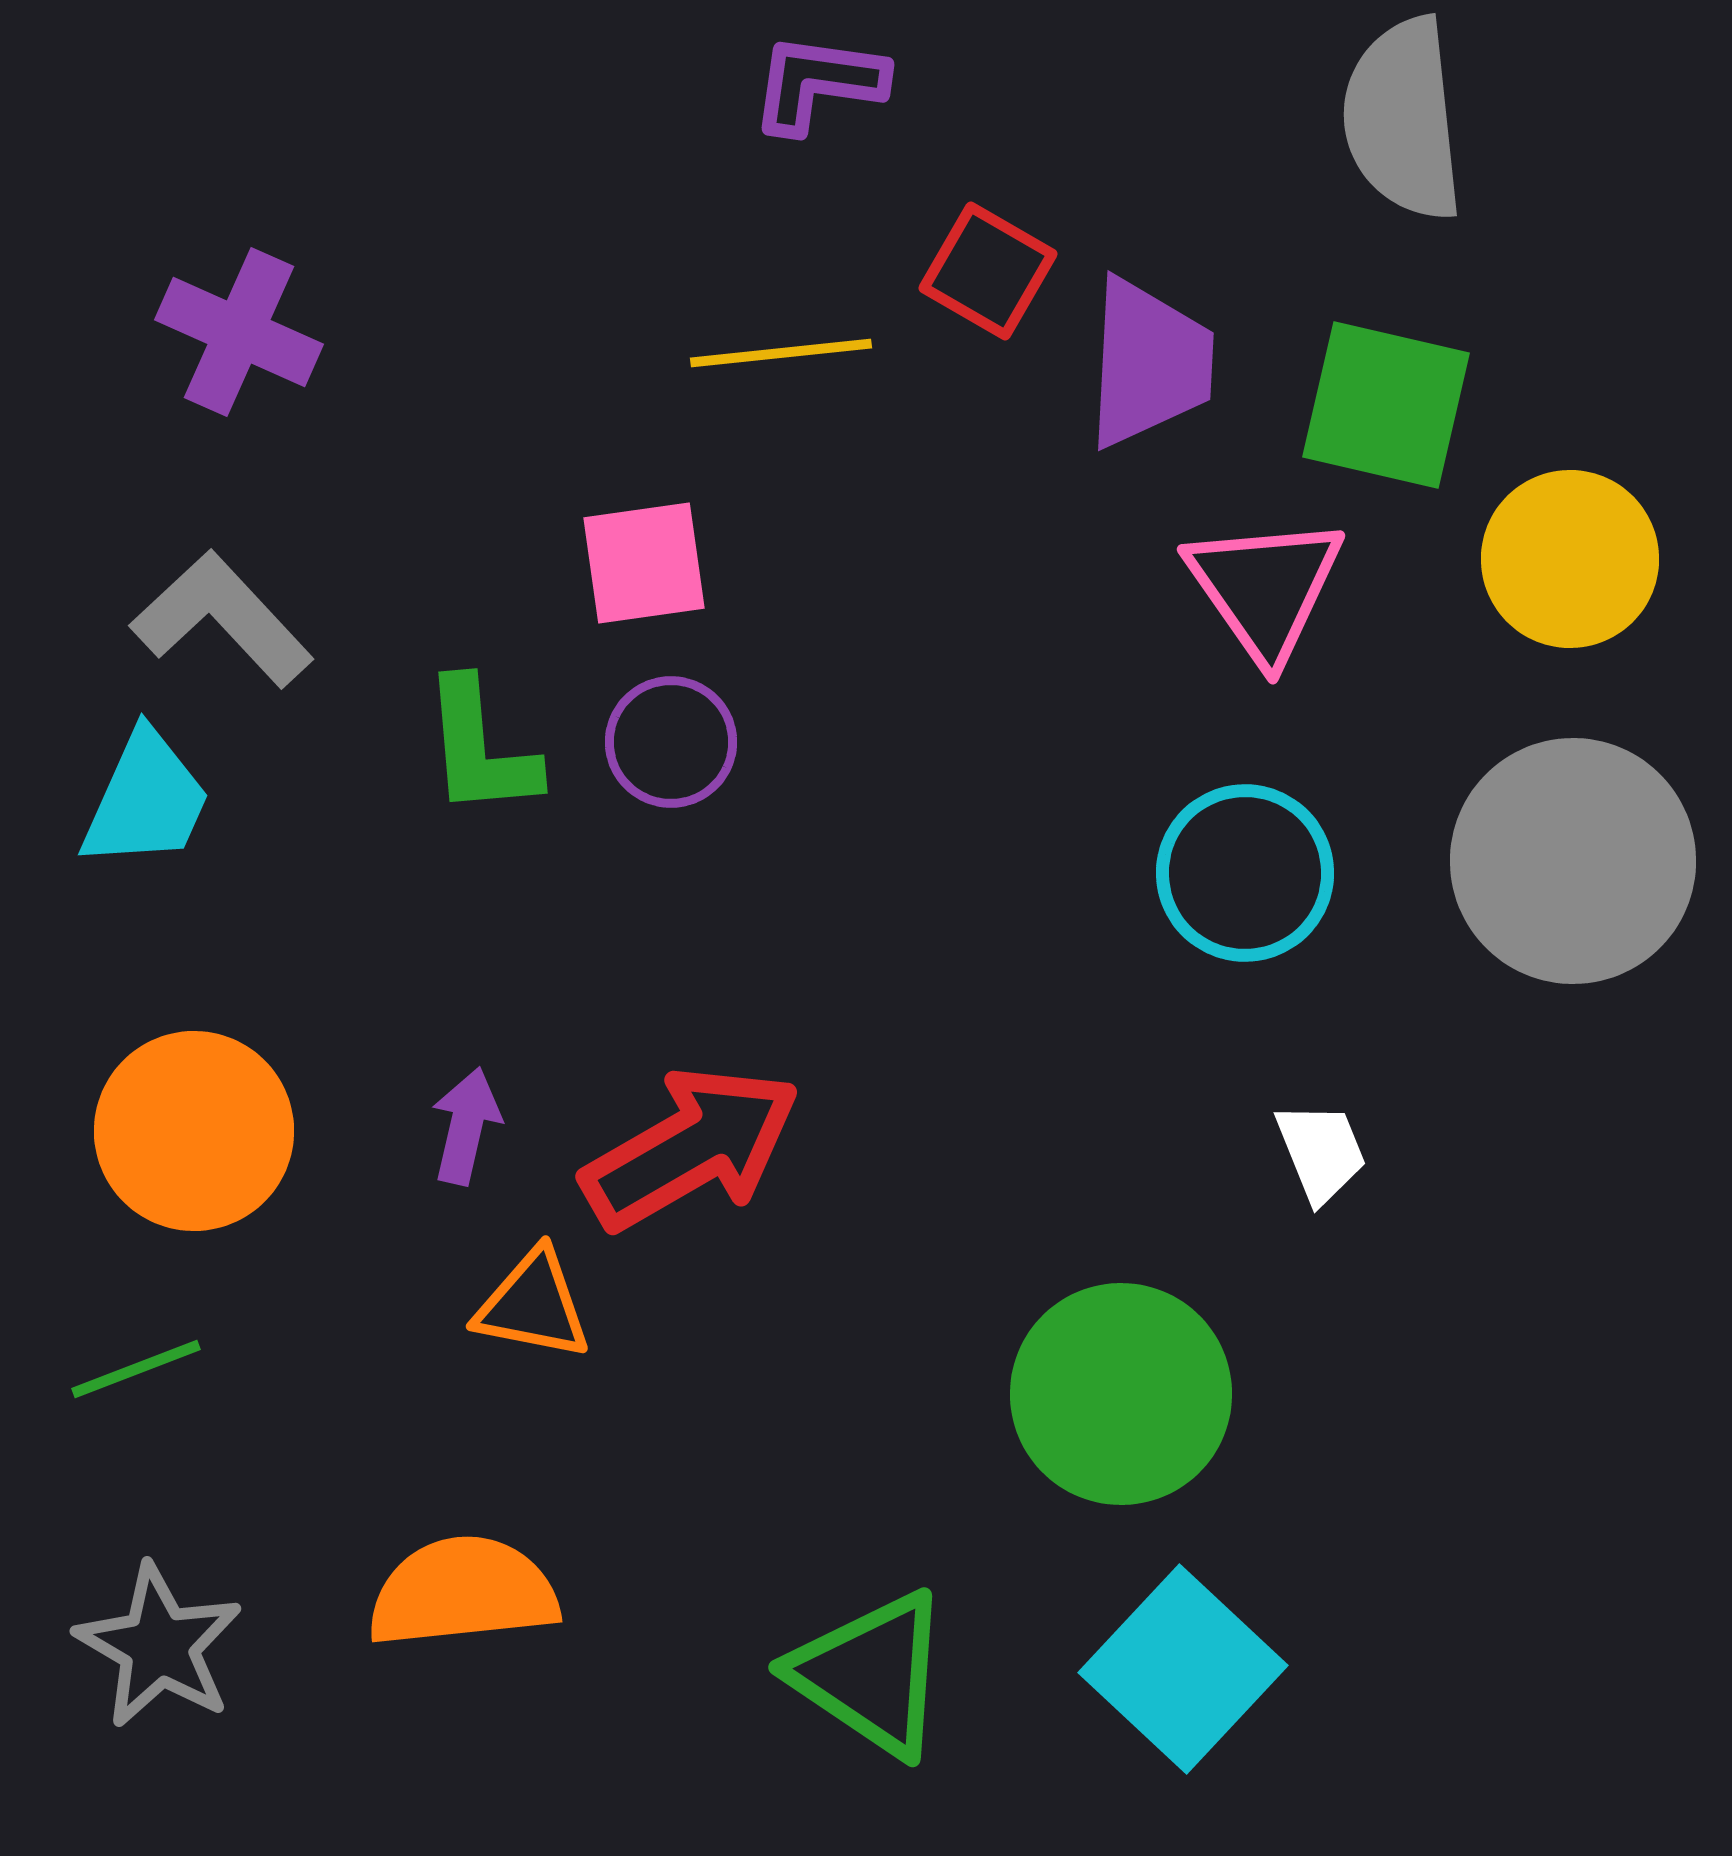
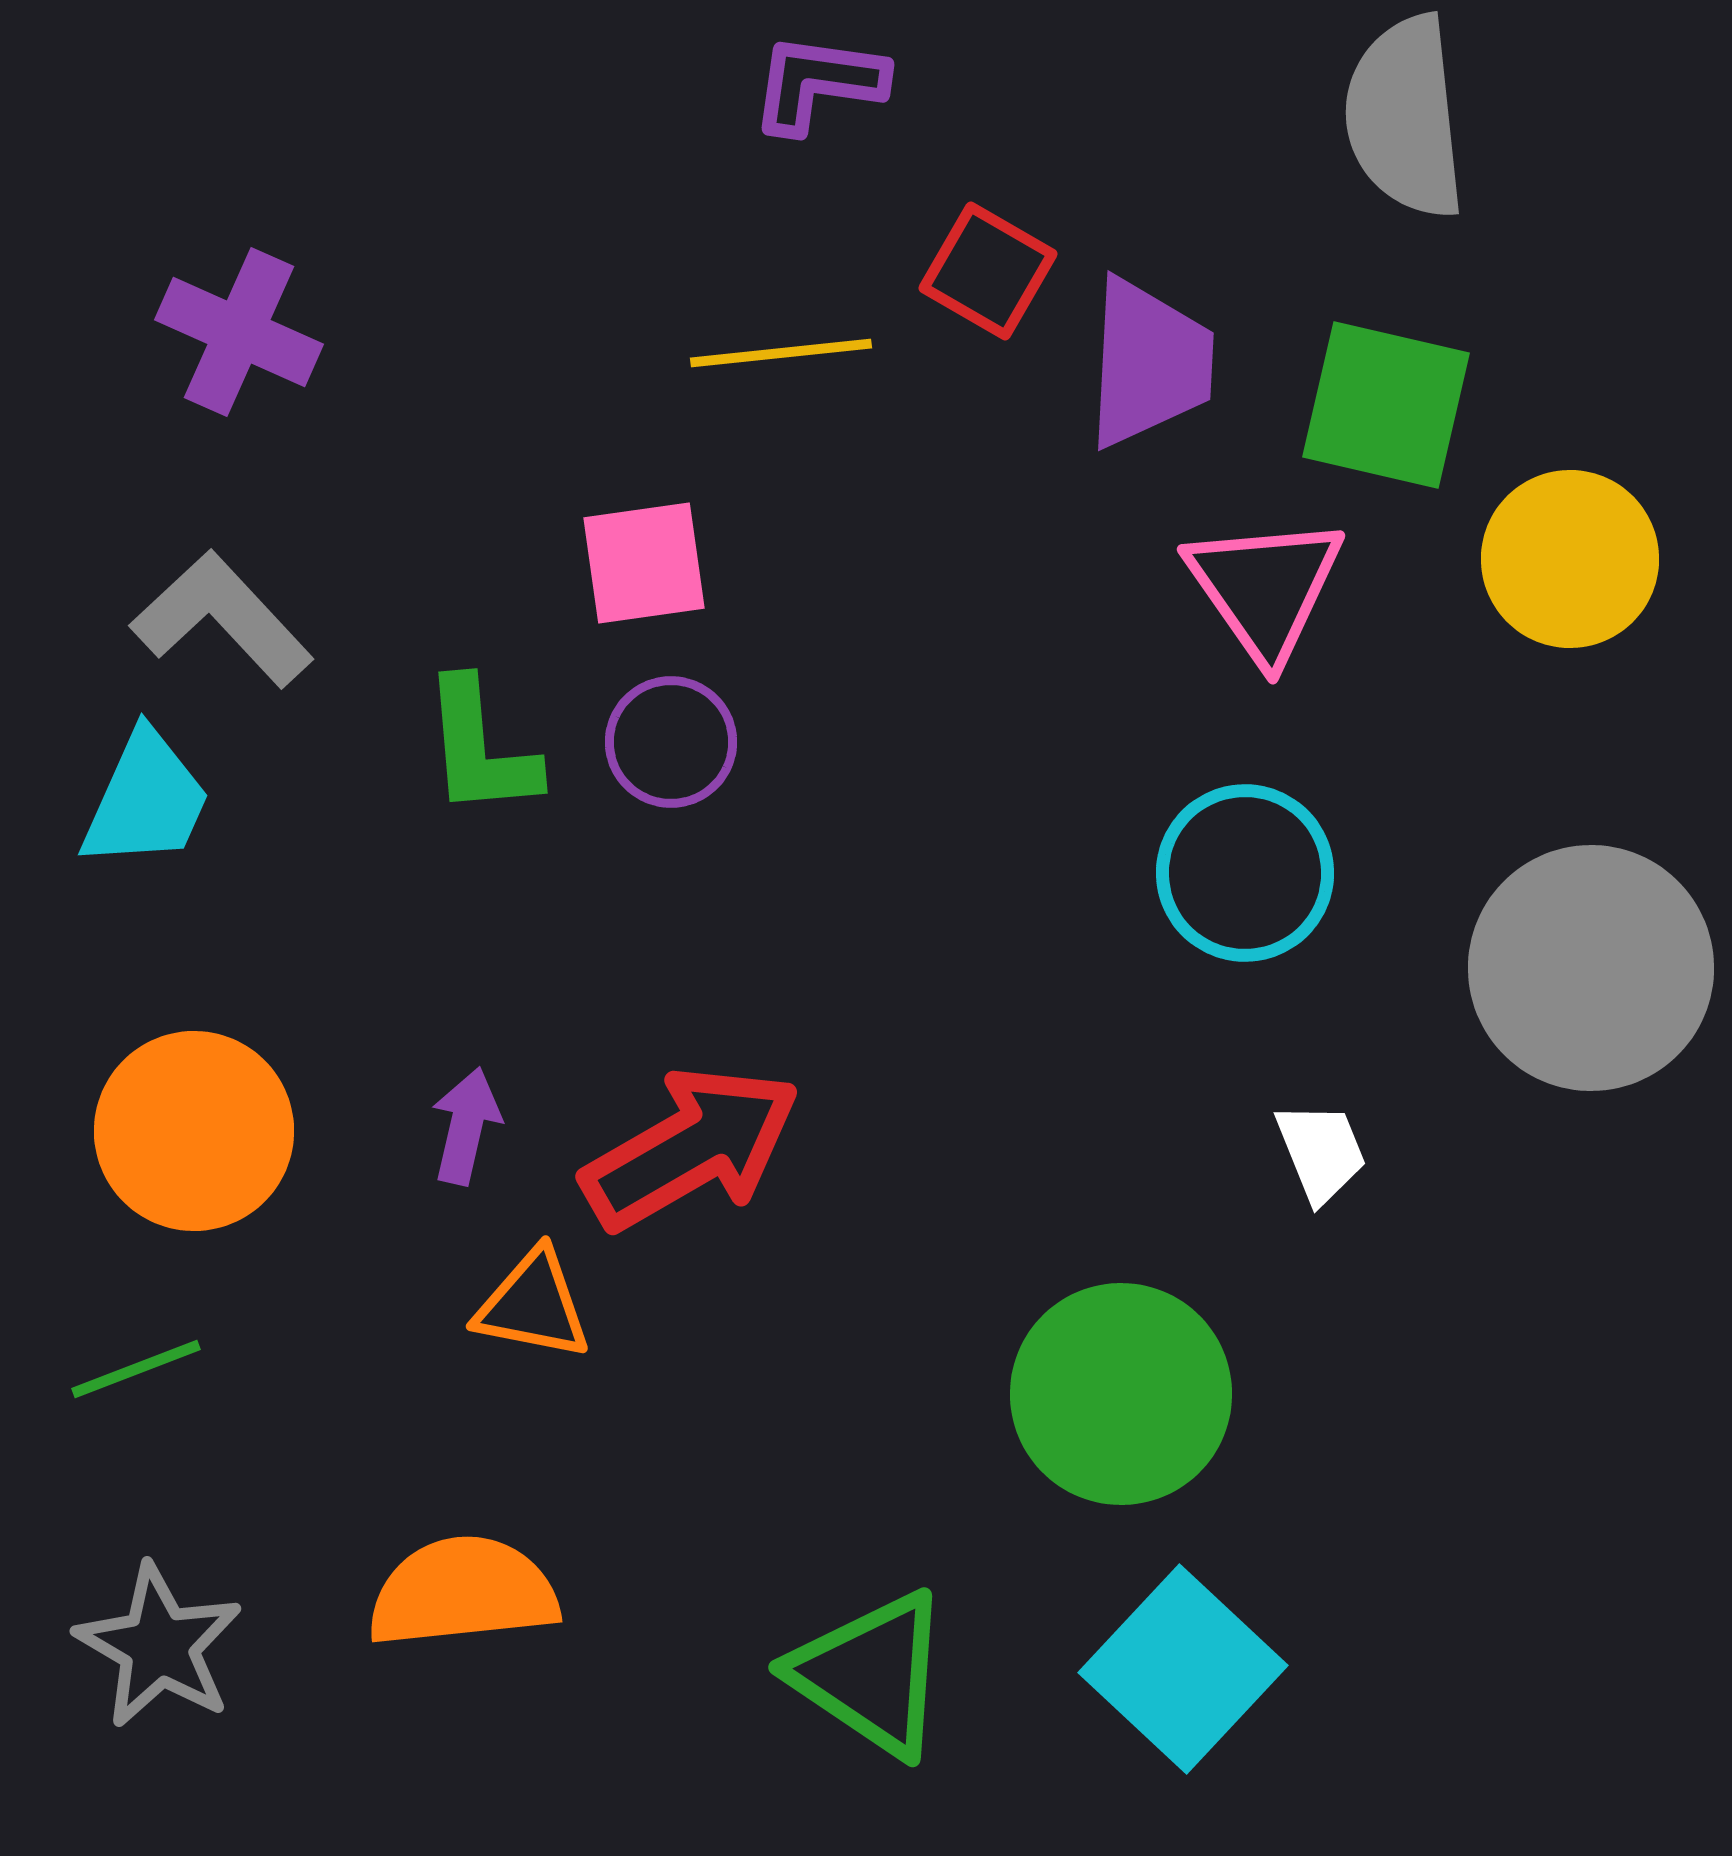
gray semicircle: moved 2 px right, 2 px up
gray circle: moved 18 px right, 107 px down
